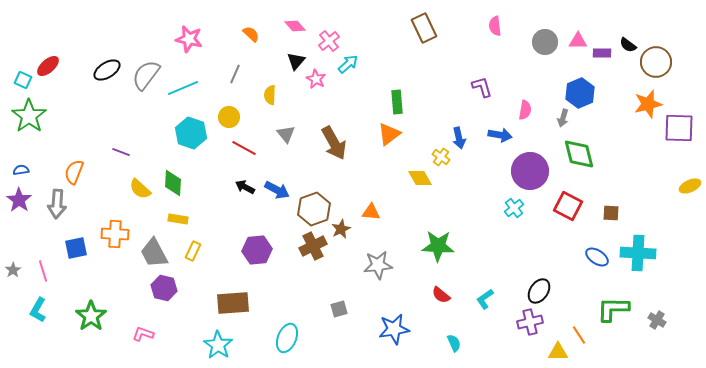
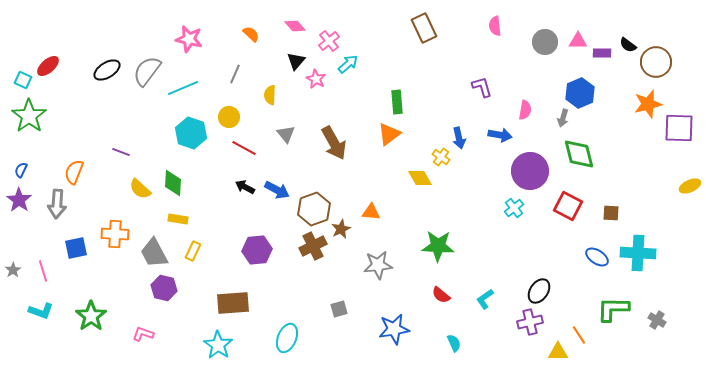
gray semicircle at (146, 75): moved 1 px right, 4 px up
blue semicircle at (21, 170): rotated 56 degrees counterclockwise
cyan L-shape at (38, 310): moved 3 px right, 1 px down; rotated 100 degrees counterclockwise
